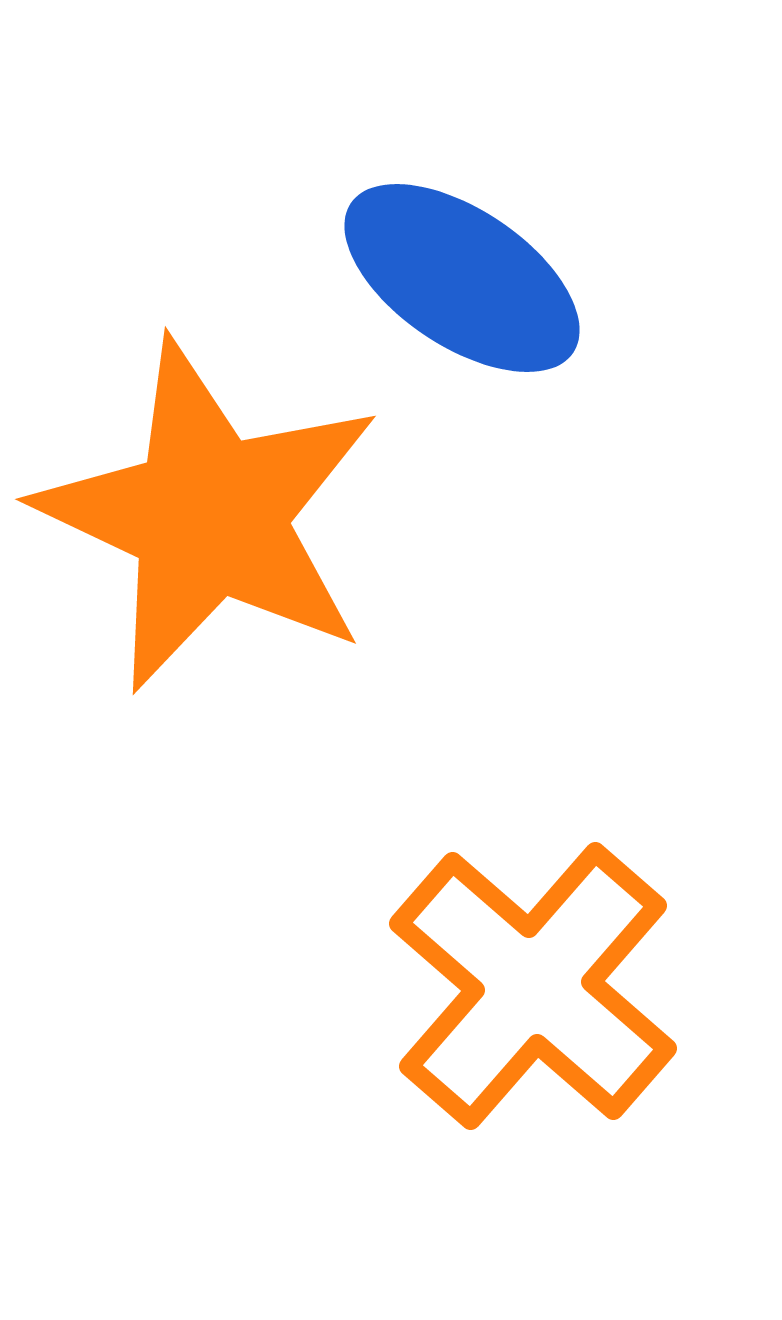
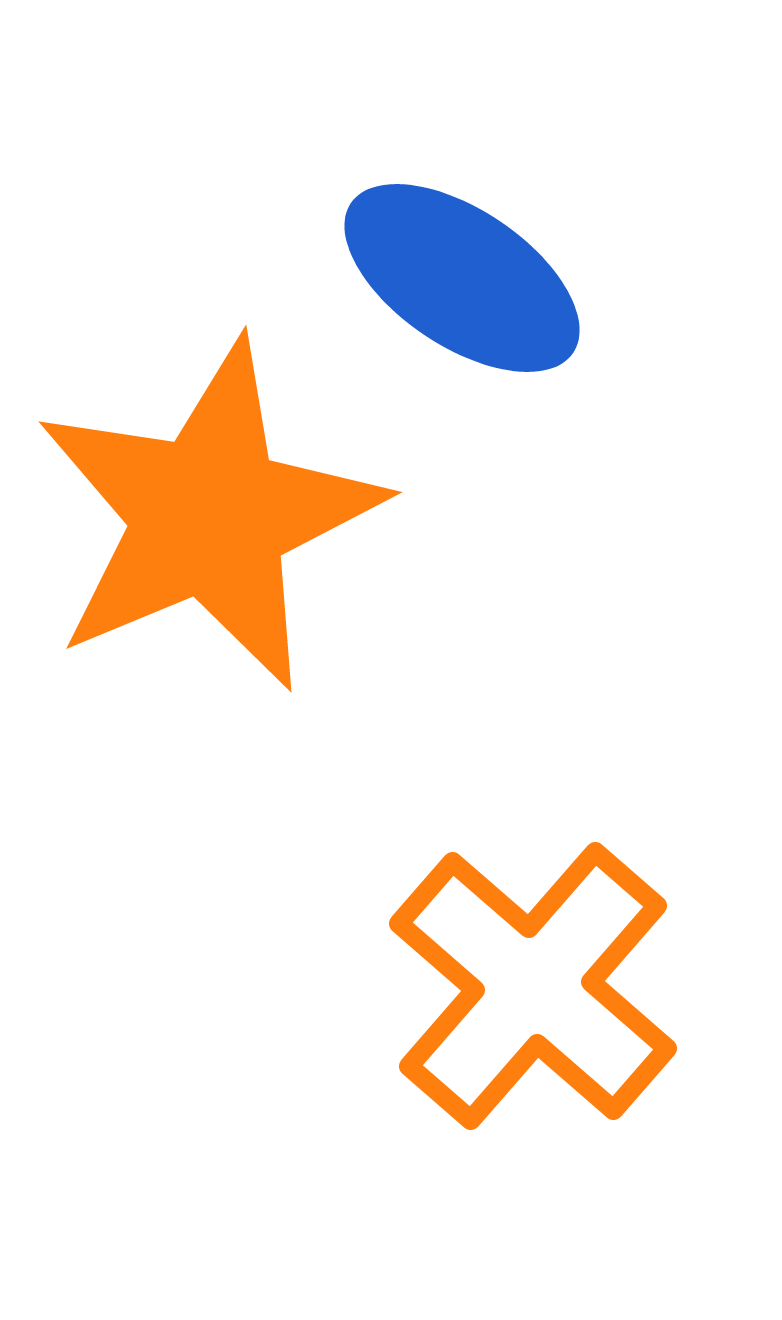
orange star: rotated 24 degrees clockwise
